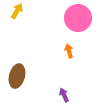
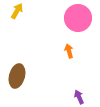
purple arrow: moved 15 px right, 2 px down
